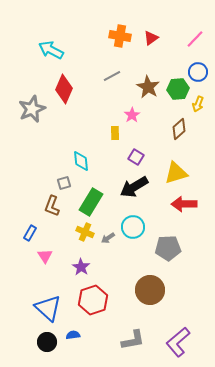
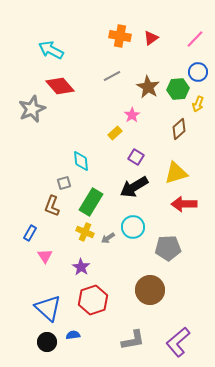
red diamond: moved 4 px left, 3 px up; rotated 64 degrees counterclockwise
yellow rectangle: rotated 48 degrees clockwise
